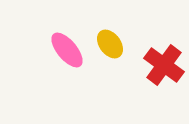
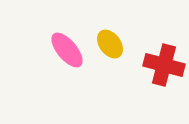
red cross: rotated 21 degrees counterclockwise
